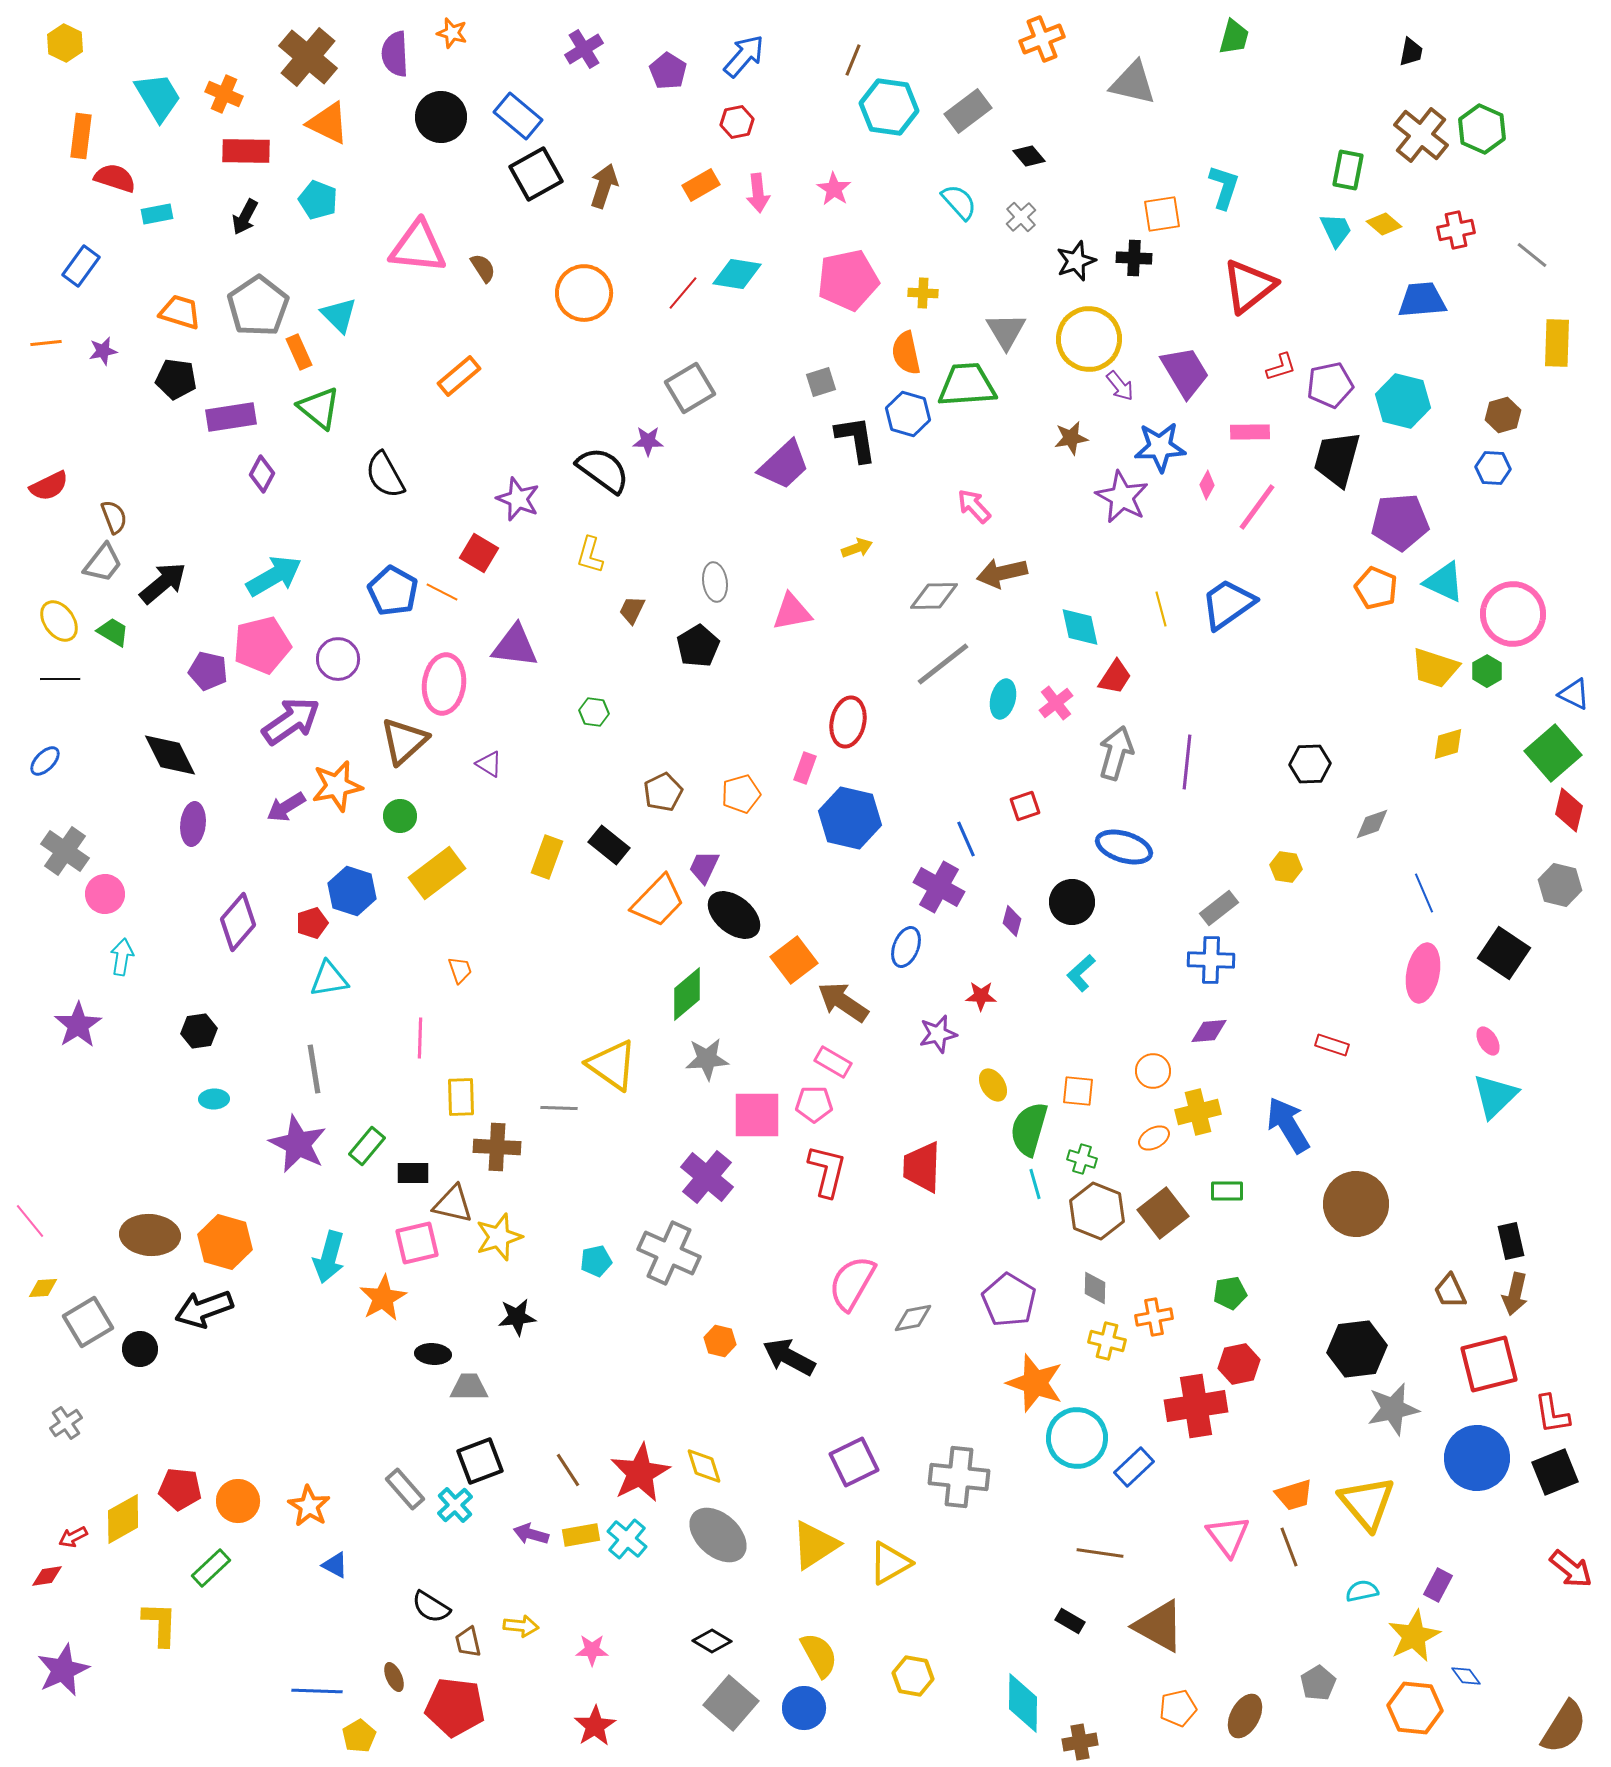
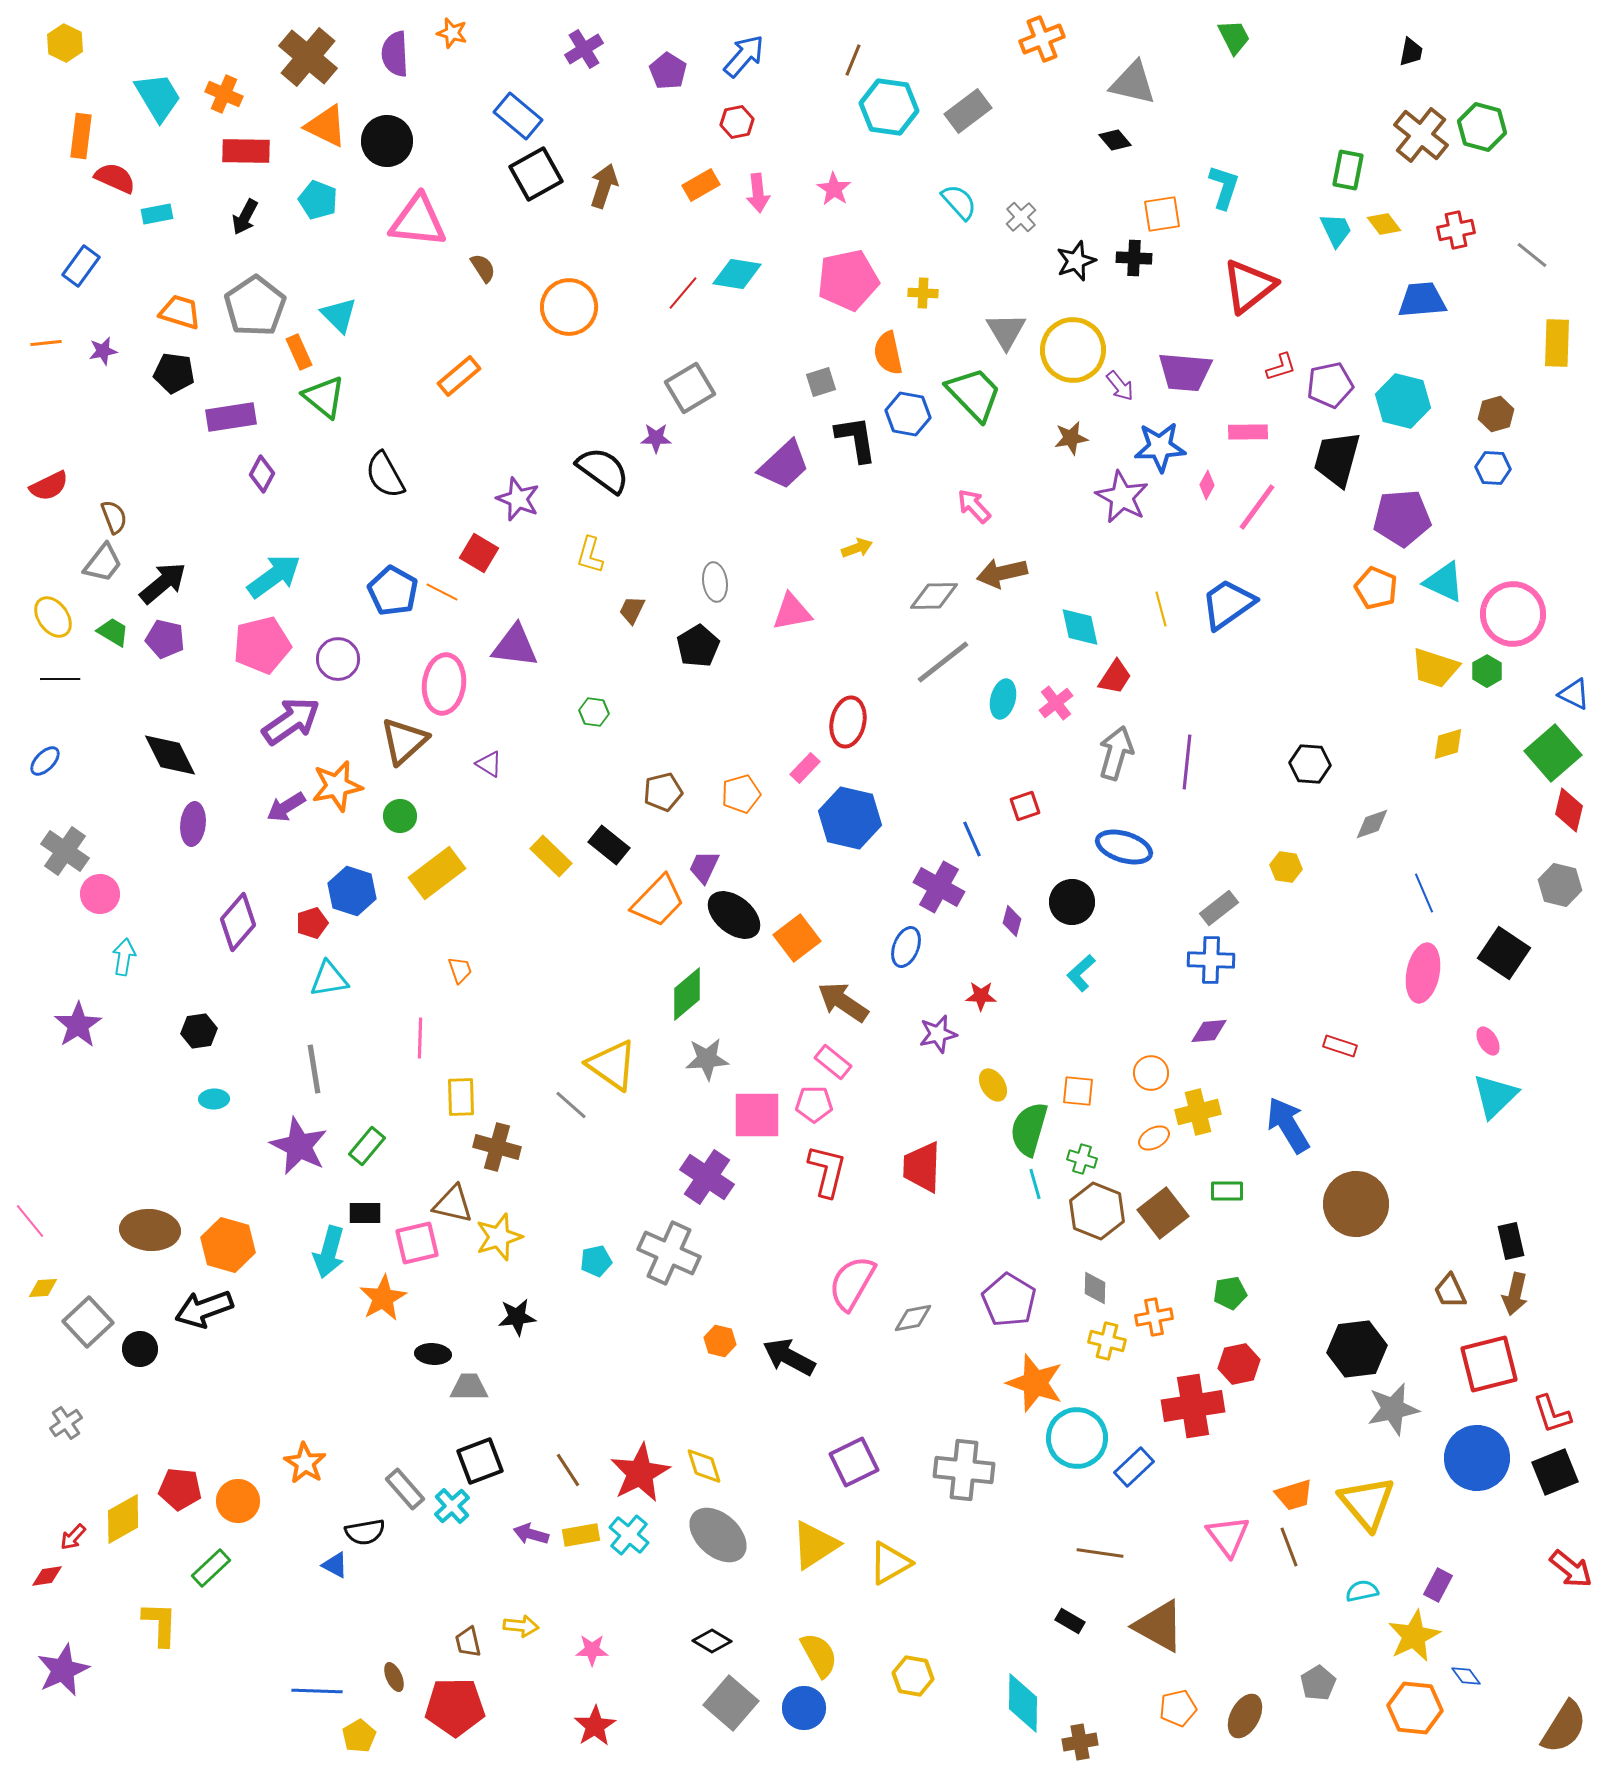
green trapezoid at (1234, 37): rotated 42 degrees counterclockwise
black circle at (441, 117): moved 54 px left, 24 px down
orange triangle at (328, 123): moved 2 px left, 3 px down
green hexagon at (1482, 129): moved 2 px up; rotated 9 degrees counterclockwise
black diamond at (1029, 156): moved 86 px right, 16 px up
red semicircle at (115, 178): rotated 6 degrees clockwise
yellow diamond at (1384, 224): rotated 12 degrees clockwise
pink triangle at (418, 247): moved 26 px up
orange circle at (584, 293): moved 15 px left, 14 px down
gray pentagon at (258, 306): moved 3 px left
yellow circle at (1089, 339): moved 16 px left, 11 px down
orange semicircle at (906, 353): moved 18 px left
purple trapezoid at (1185, 372): rotated 126 degrees clockwise
black pentagon at (176, 379): moved 2 px left, 6 px up
green trapezoid at (967, 385): moved 7 px right, 9 px down; rotated 50 degrees clockwise
green triangle at (319, 408): moved 5 px right, 11 px up
blue hexagon at (908, 414): rotated 6 degrees counterclockwise
brown hexagon at (1503, 415): moved 7 px left, 1 px up
pink rectangle at (1250, 432): moved 2 px left
purple star at (648, 441): moved 8 px right, 3 px up
purple pentagon at (1400, 522): moved 2 px right, 4 px up
cyan arrow at (274, 576): rotated 6 degrees counterclockwise
yellow ellipse at (59, 621): moved 6 px left, 4 px up
gray line at (943, 664): moved 2 px up
purple pentagon at (208, 671): moved 43 px left, 32 px up
black hexagon at (1310, 764): rotated 6 degrees clockwise
pink rectangle at (805, 768): rotated 24 degrees clockwise
brown pentagon at (663, 792): rotated 12 degrees clockwise
blue line at (966, 839): moved 6 px right
yellow rectangle at (547, 857): moved 4 px right, 1 px up; rotated 66 degrees counterclockwise
pink circle at (105, 894): moved 5 px left
cyan arrow at (122, 957): moved 2 px right
orange square at (794, 960): moved 3 px right, 22 px up
red rectangle at (1332, 1045): moved 8 px right, 1 px down
pink rectangle at (833, 1062): rotated 9 degrees clockwise
orange circle at (1153, 1071): moved 2 px left, 2 px down
gray line at (559, 1108): moved 12 px right, 3 px up; rotated 39 degrees clockwise
purple star at (298, 1144): moved 1 px right, 2 px down
brown cross at (497, 1147): rotated 12 degrees clockwise
black rectangle at (413, 1173): moved 48 px left, 40 px down
purple cross at (707, 1177): rotated 6 degrees counterclockwise
brown ellipse at (150, 1235): moved 5 px up
orange hexagon at (225, 1242): moved 3 px right, 3 px down
cyan arrow at (329, 1257): moved 5 px up
gray square at (88, 1322): rotated 12 degrees counterclockwise
red cross at (1196, 1406): moved 3 px left
red L-shape at (1552, 1414): rotated 9 degrees counterclockwise
gray cross at (959, 1477): moved 5 px right, 7 px up
cyan cross at (455, 1505): moved 3 px left, 1 px down
orange star at (309, 1506): moved 4 px left, 43 px up
red arrow at (73, 1537): rotated 20 degrees counterclockwise
cyan cross at (627, 1539): moved 2 px right, 4 px up
black semicircle at (431, 1607): moved 66 px left, 75 px up; rotated 42 degrees counterclockwise
red pentagon at (455, 1707): rotated 8 degrees counterclockwise
